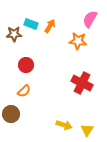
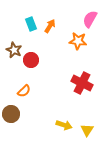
cyan rectangle: rotated 48 degrees clockwise
brown star: moved 16 px down; rotated 28 degrees clockwise
red circle: moved 5 px right, 5 px up
